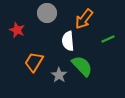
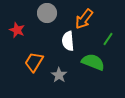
green line: rotated 32 degrees counterclockwise
green semicircle: moved 11 px right, 4 px up; rotated 25 degrees counterclockwise
